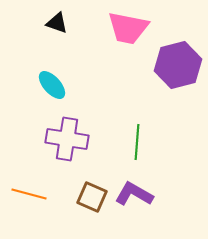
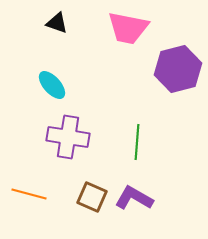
purple hexagon: moved 4 px down
purple cross: moved 1 px right, 2 px up
purple L-shape: moved 4 px down
